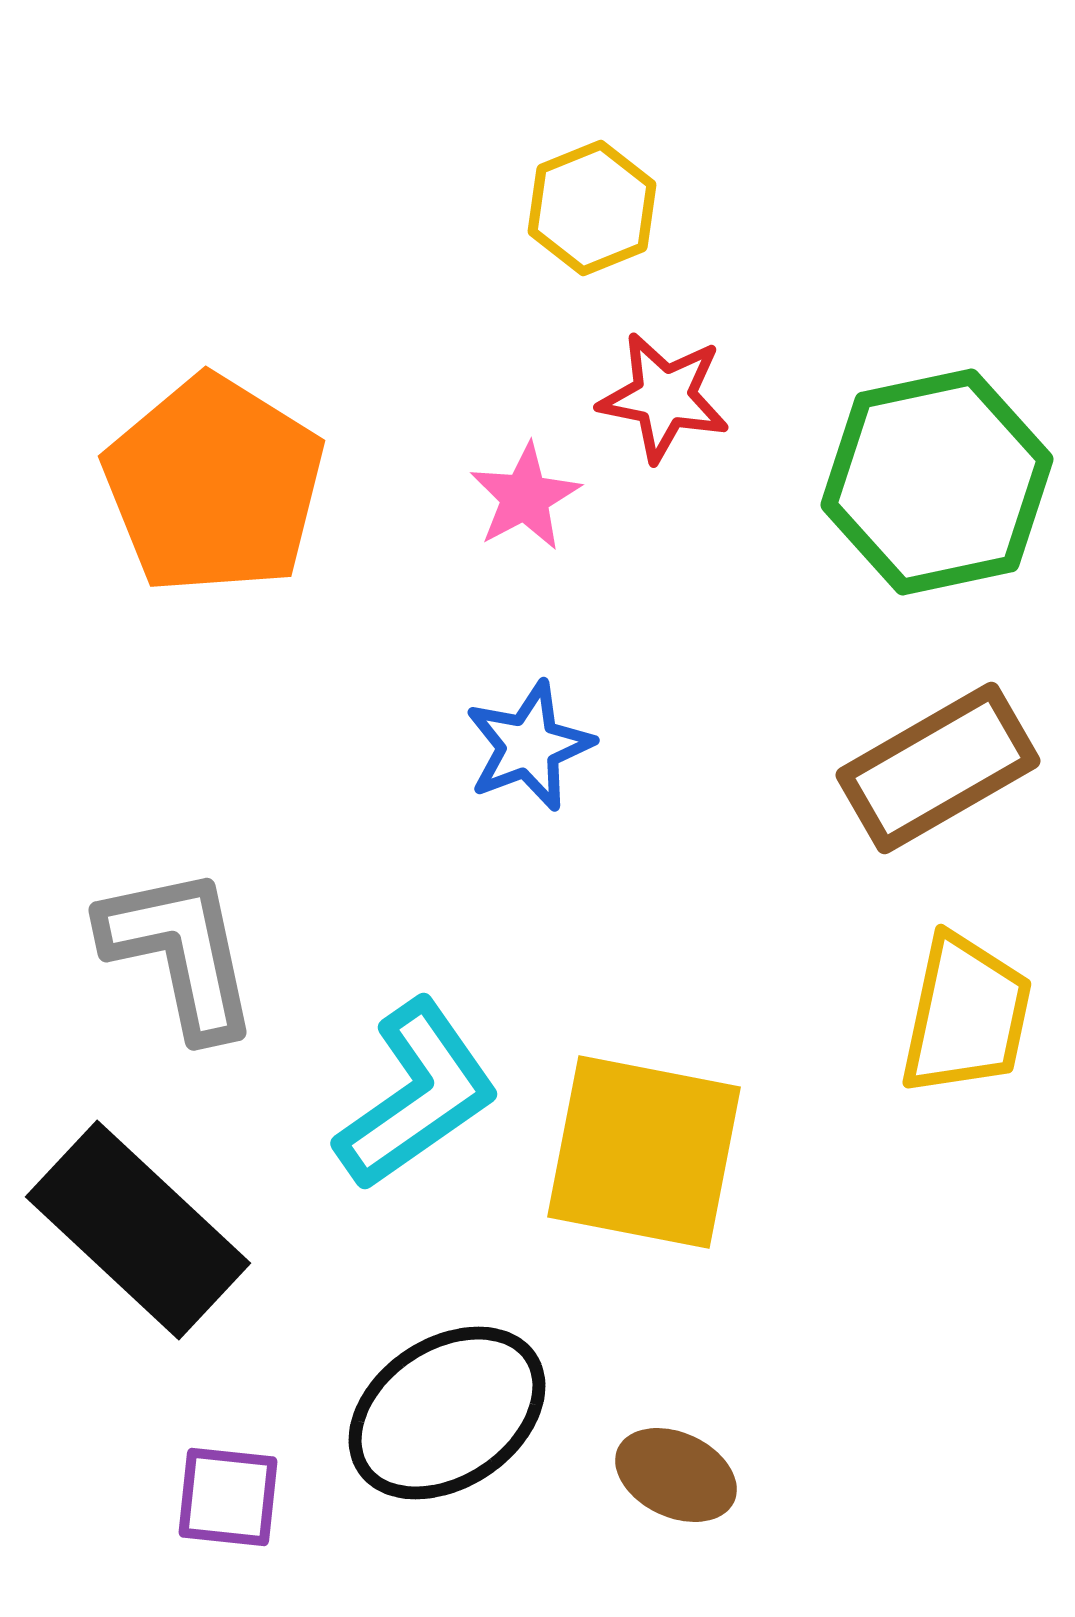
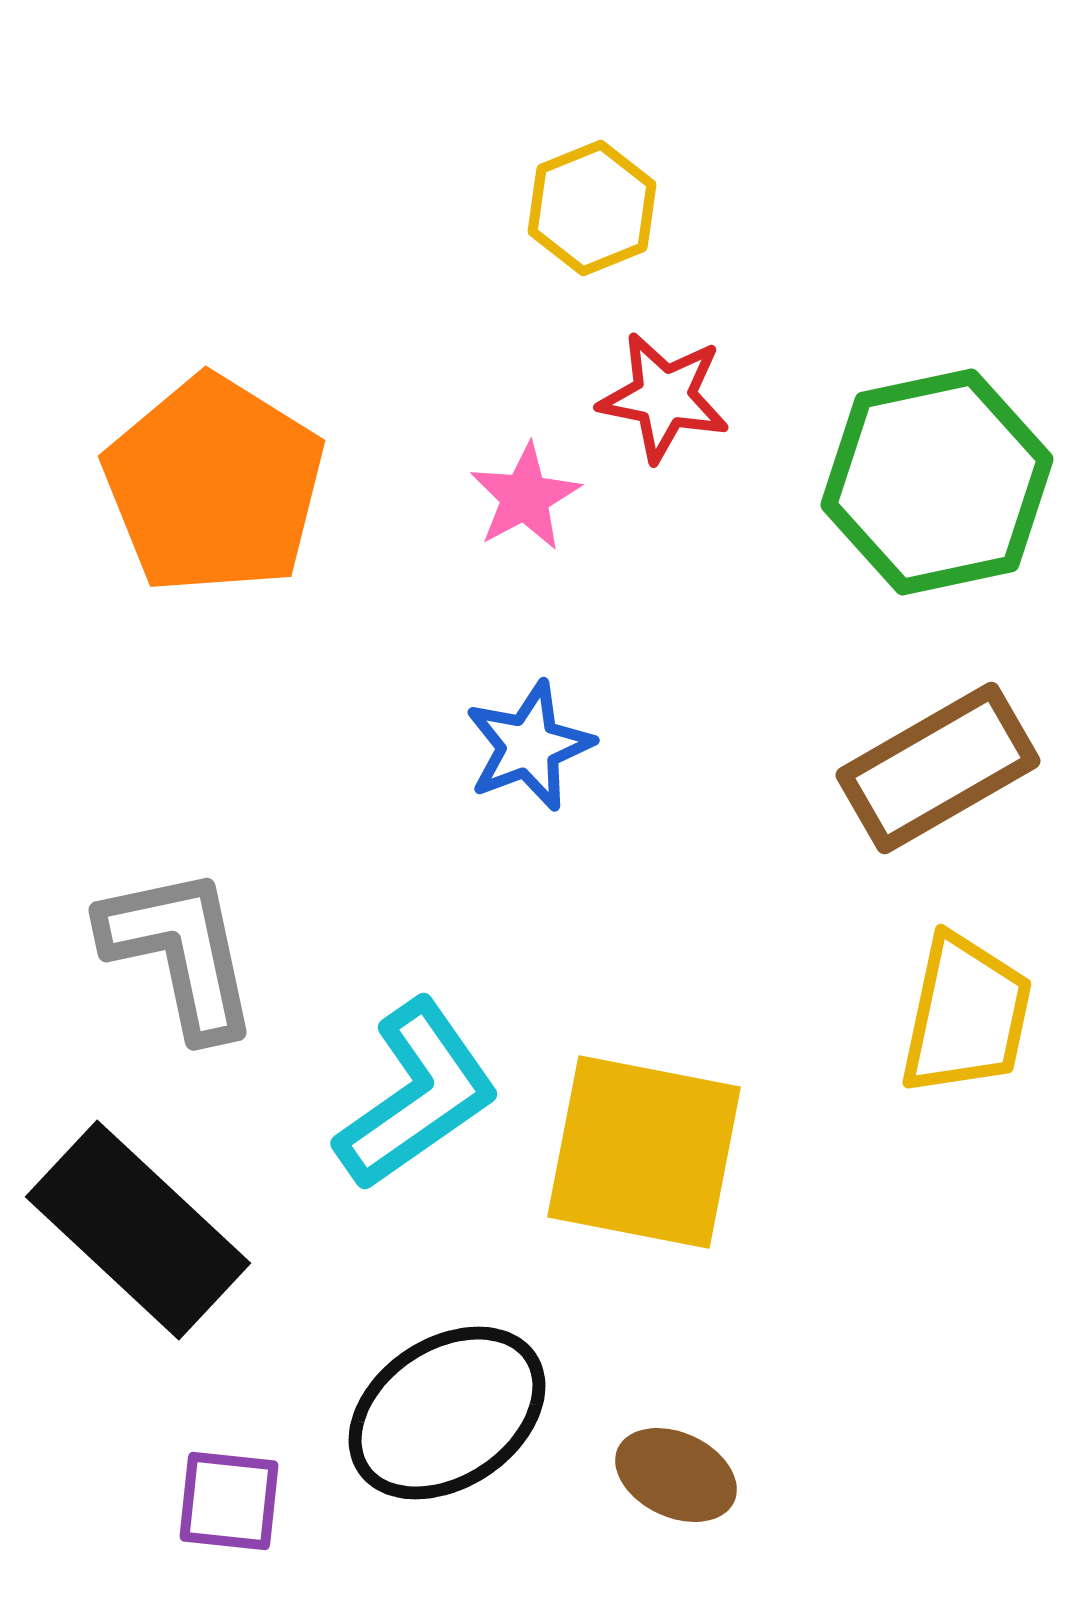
purple square: moved 1 px right, 4 px down
